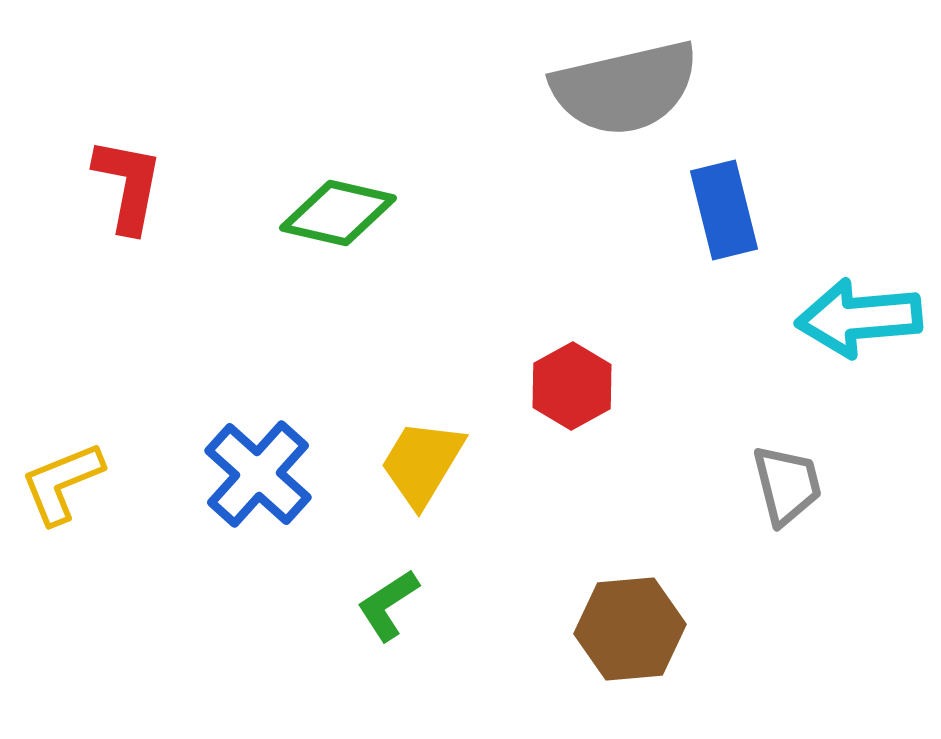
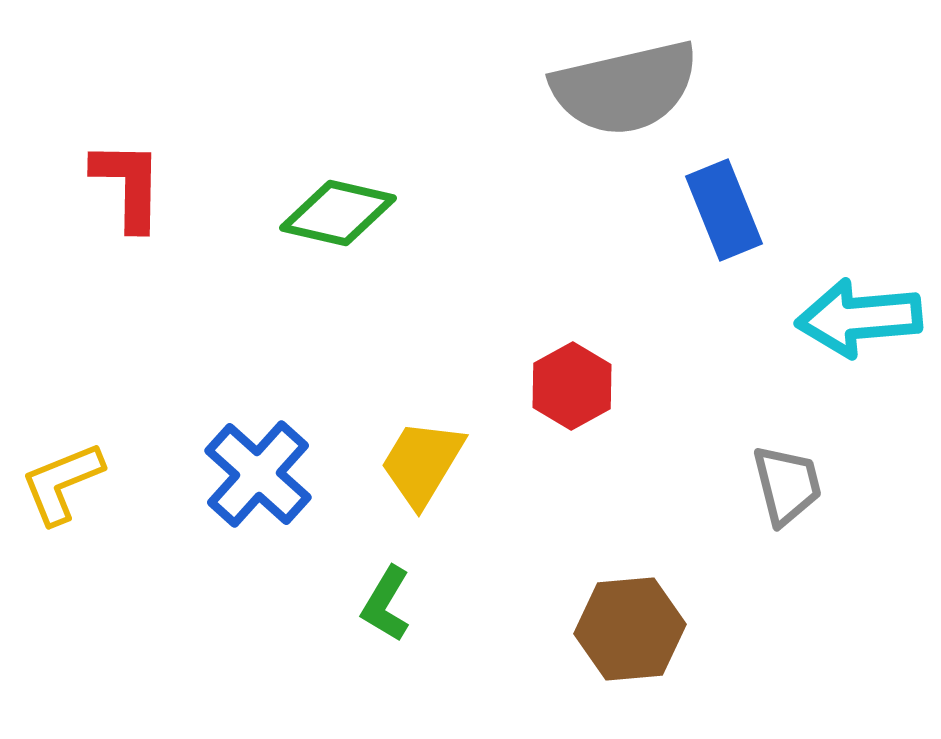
red L-shape: rotated 10 degrees counterclockwise
blue rectangle: rotated 8 degrees counterclockwise
green L-shape: moved 2 px left, 1 px up; rotated 26 degrees counterclockwise
